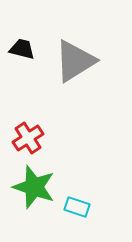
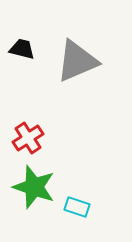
gray triangle: moved 2 px right; rotated 9 degrees clockwise
